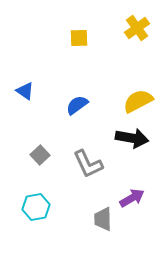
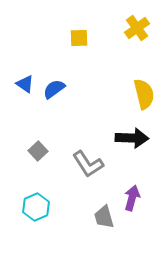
blue triangle: moved 7 px up
yellow semicircle: moved 6 px right, 7 px up; rotated 104 degrees clockwise
blue semicircle: moved 23 px left, 16 px up
black arrow: rotated 8 degrees counterclockwise
gray square: moved 2 px left, 4 px up
gray L-shape: rotated 8 degrees counterclockwise
purple arrow: rotated 45 degrees counterclockwise
cyan hexagon: rotated 12 degrees counterclockwise
gray trapezoid: moved 1 px right, 2 px up; rotated 15 degrees counterclockwise
